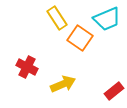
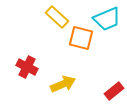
yellow rectangle: moved 1 px up; rotated 15 degrees counterclockwise
orange square: moved 1 px right; rotated 20 degrees counterclockwise
